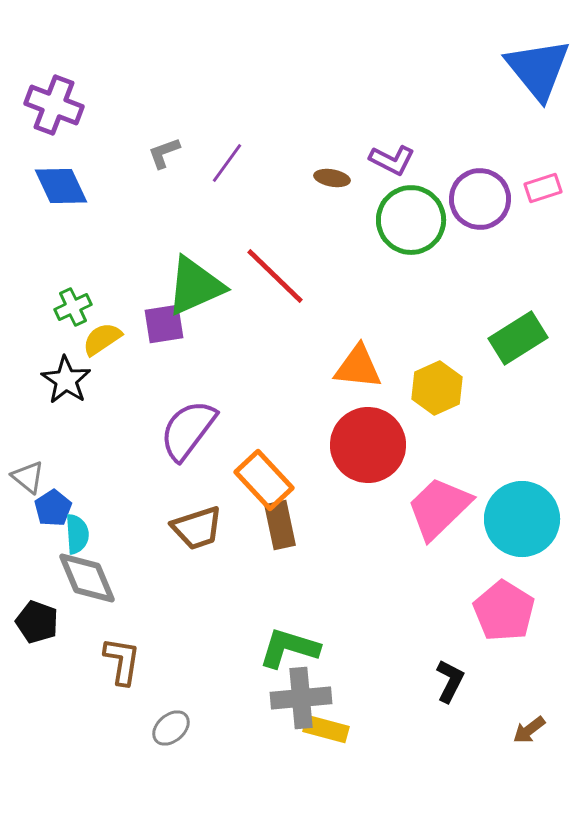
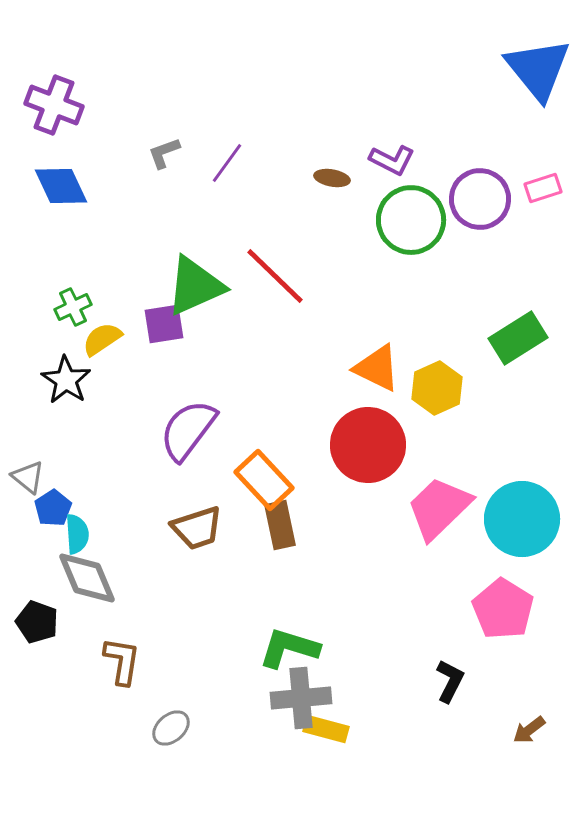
orange triangle: moved 19 px right, 1 px down; rotated 20 degrees clockwise
pink pentagon: moved 1 px left, 2 px up
